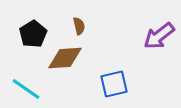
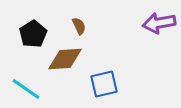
brown semicircle: rotated 12 degrees counterclockwise
purple arrow: moved 13 px up; rotated 28 degrees clockwise
brown diamond: moved 1 px down
blue square: moved 10 px left
